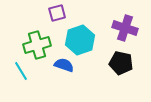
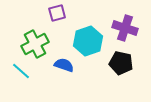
cyan hexagon: moved 8 px right, 1 px down
green cross: moved 2 px left, 1 px up; rotated 12 degrees counterclockwise
cyan line: rotated 18 degrees counterclockwise
